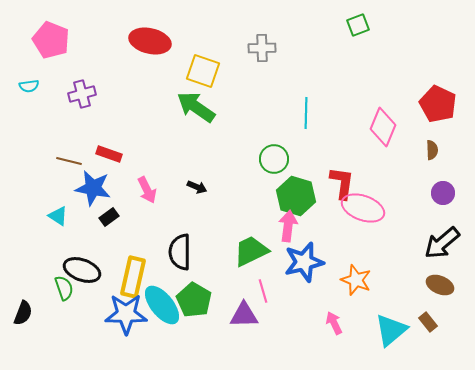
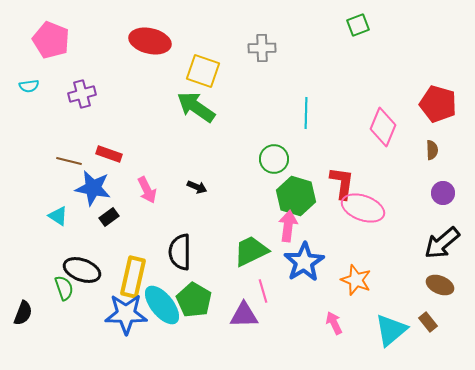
red pentagon at (438, 104): rotated 9 degrees counterclockwise
blue star at (304, 262): rotated 18 degrees counterclockwise
